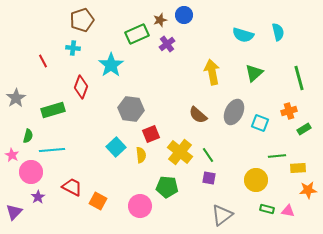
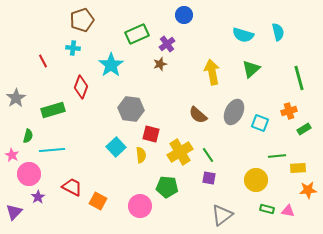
brown star at (160, 20): moved 44 px down
green triangle at (254, 73): moved 3 px left, 4 px up
red square at (151, 134): rotated 36 degrees clockwise
yellow cross at (180, 152): rotated 20 degrees clockwise
pink circle at (31, 172): moved 2 px left, 2 px down
